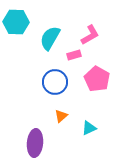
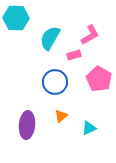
cyan hexagon: moved 4 px up
pink pentagon: moved 2 px right
purple ellipse: moved 8 px left, 18 px up
